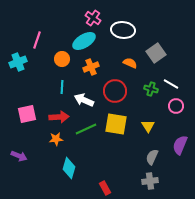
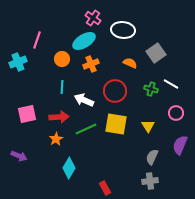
orange cross: moved 3 px up
pink circle: moved 7 px down
orange star: rotated 24 degrees counterclockwise
cyan diamond: rotated 15 degrees clockwise
